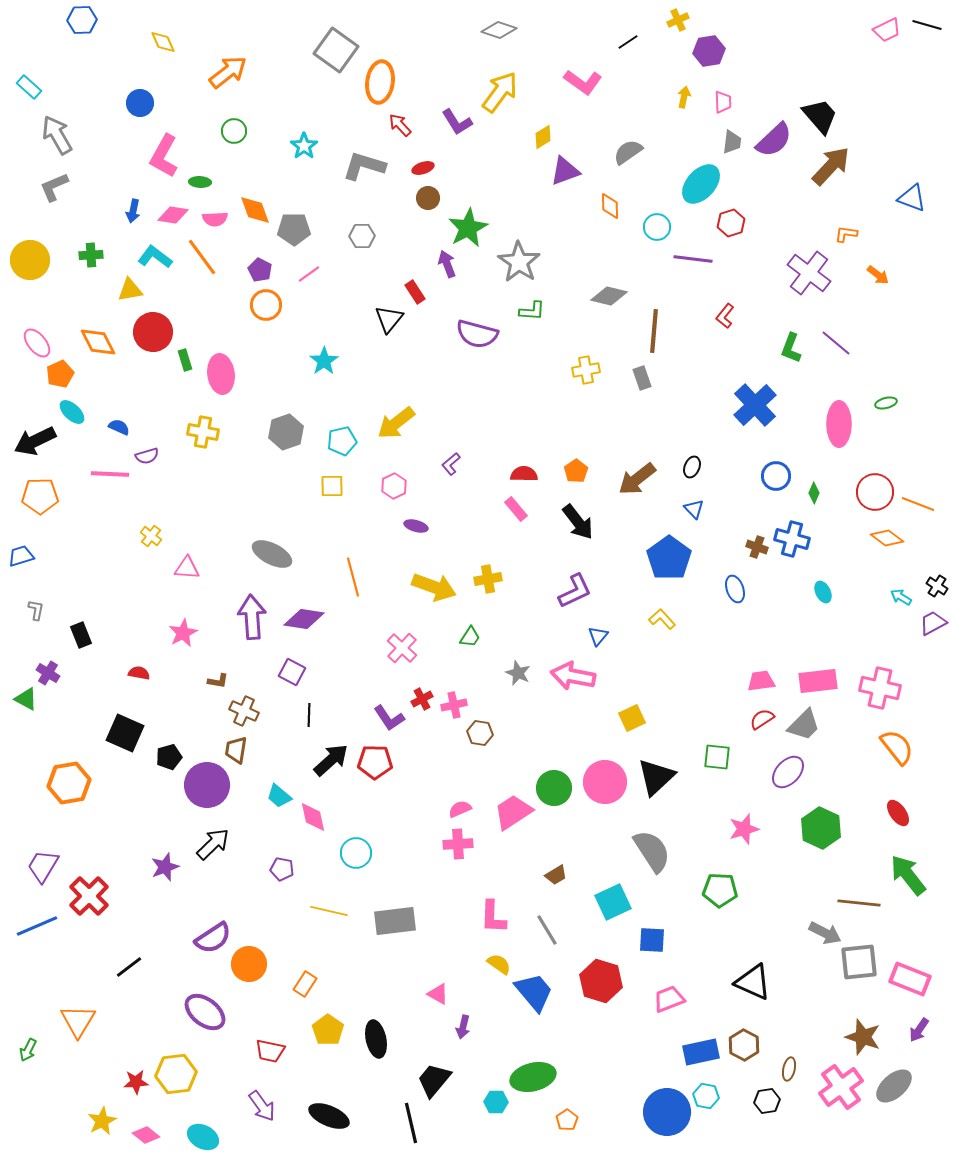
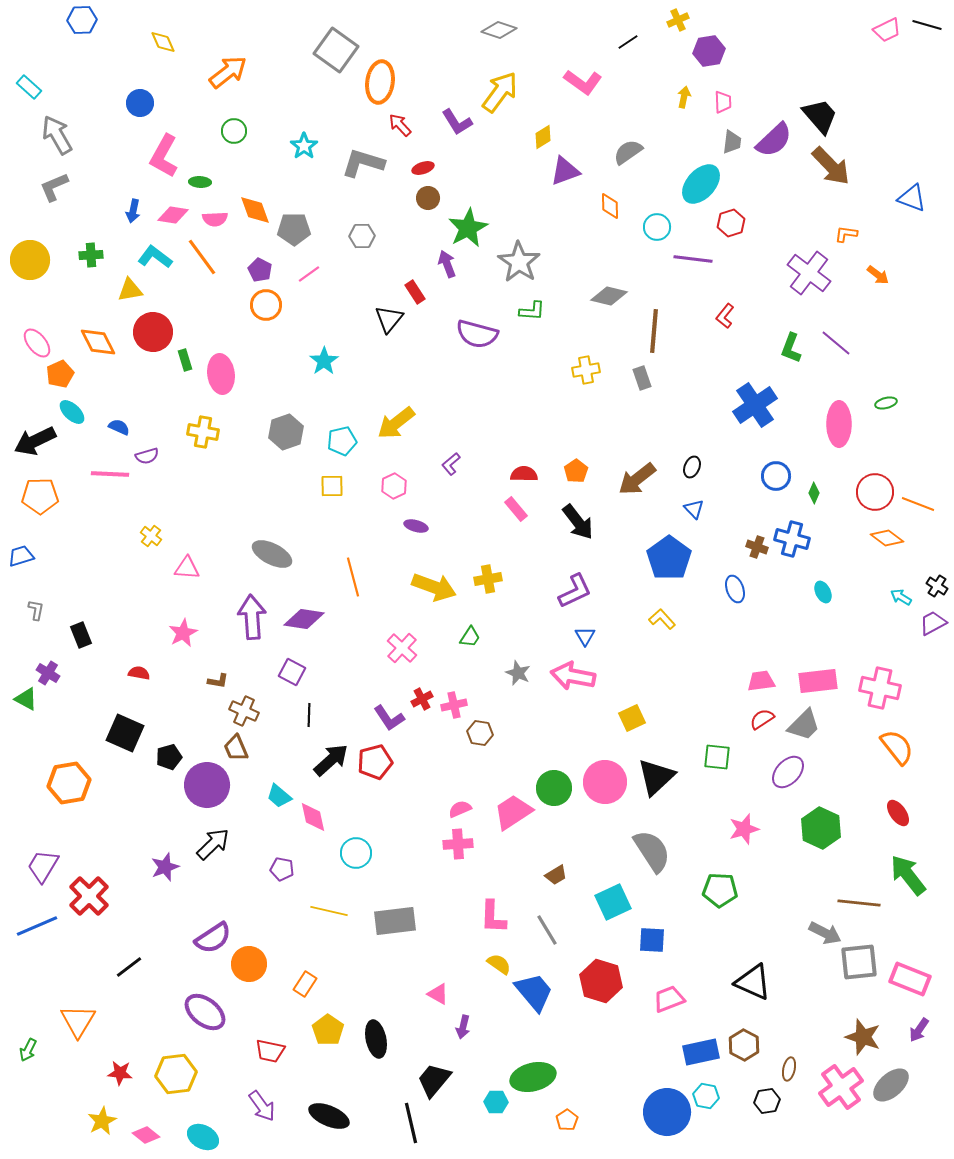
gray L-shape at (364, 166): moved 1 px left, 3 px up
brown arrow at (831, 166): rotated 93 degrees clockwise
blue cross at (755, 405): rotated 9 degrees clockwise
blue triangle at (598, 636): moved 13 px left; rotated 10 degrees counterclockwise
brown trapezoid at (236, 750): moved 2 px up; rotated 32 degrees counterclockwise
red pentagon at (375, 762): rotated 16 degrees counterclockwise
red star at (136, 1082): moved 16 px left, 9 px up; rotated 10 degrees clockwise
gray ellipse at (894, 1086): moved 3 px left, 1 px up
